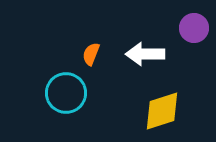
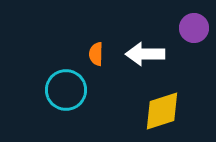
orange semicircle: moved 5 px right; rotated 20 degrees counterclockwise
cyan circle: moved 3 px up
